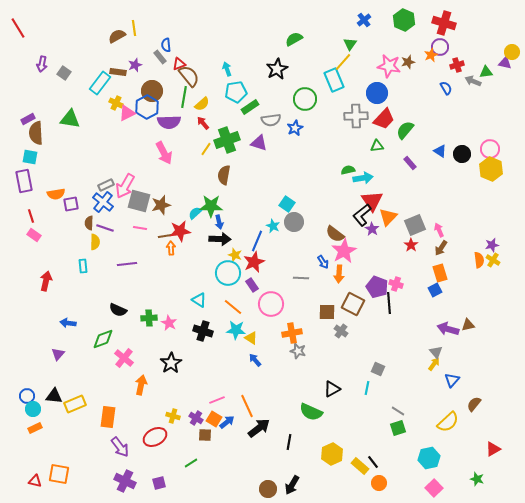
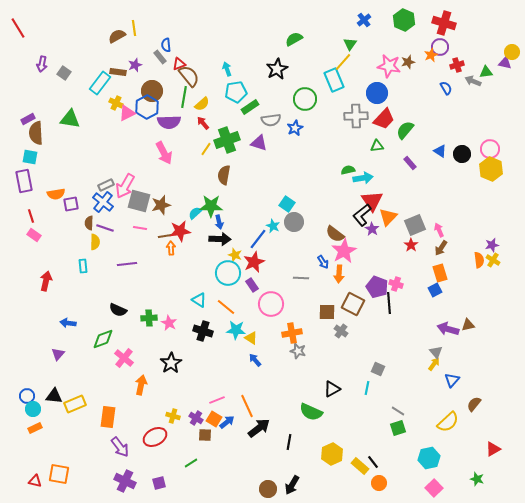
blue line at (257, 241): moved 1 px right, 2 px up; rotated 15 degrees clockwise
orange line at (233, 307): moved 7 px left
